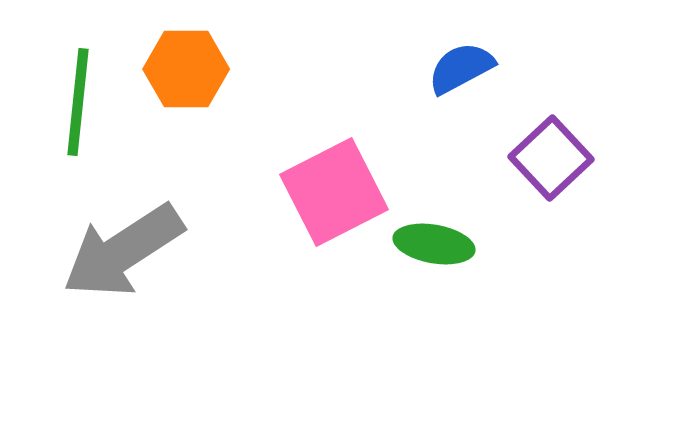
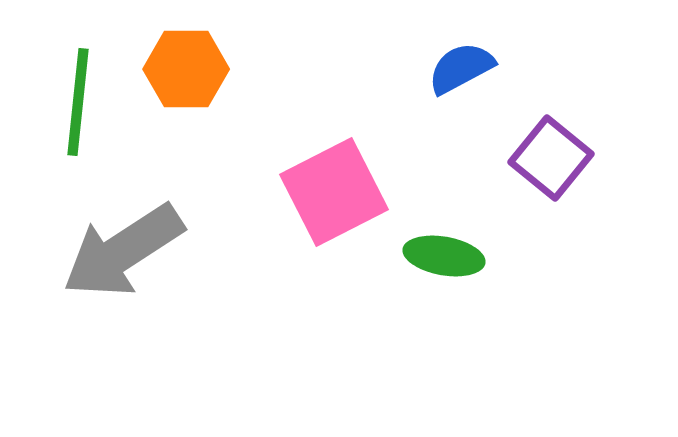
purple square: rotated 8 degrees counterclockwise
green ellipse: moved 10 px right, 12 px down
